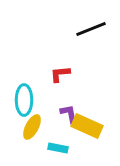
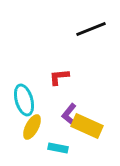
red L-shape: moved 1 px left, 3 px down
cyan ellipse: rotated 16 degrees counterclockwise
purple L-shape: rotated 130 degrees counterclockwise
